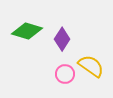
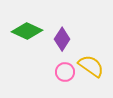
green diamond: rotated 8 degrees clockwise
pink circle: moved 2 px up
